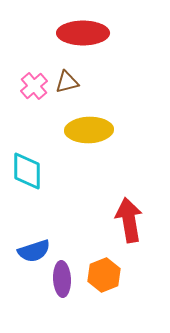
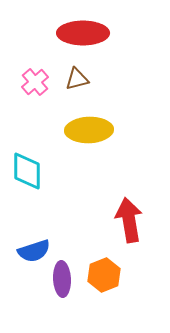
brown triangle: moved 10 px right, 3 px up
pink cross: moved 1 px right, 4 px up
